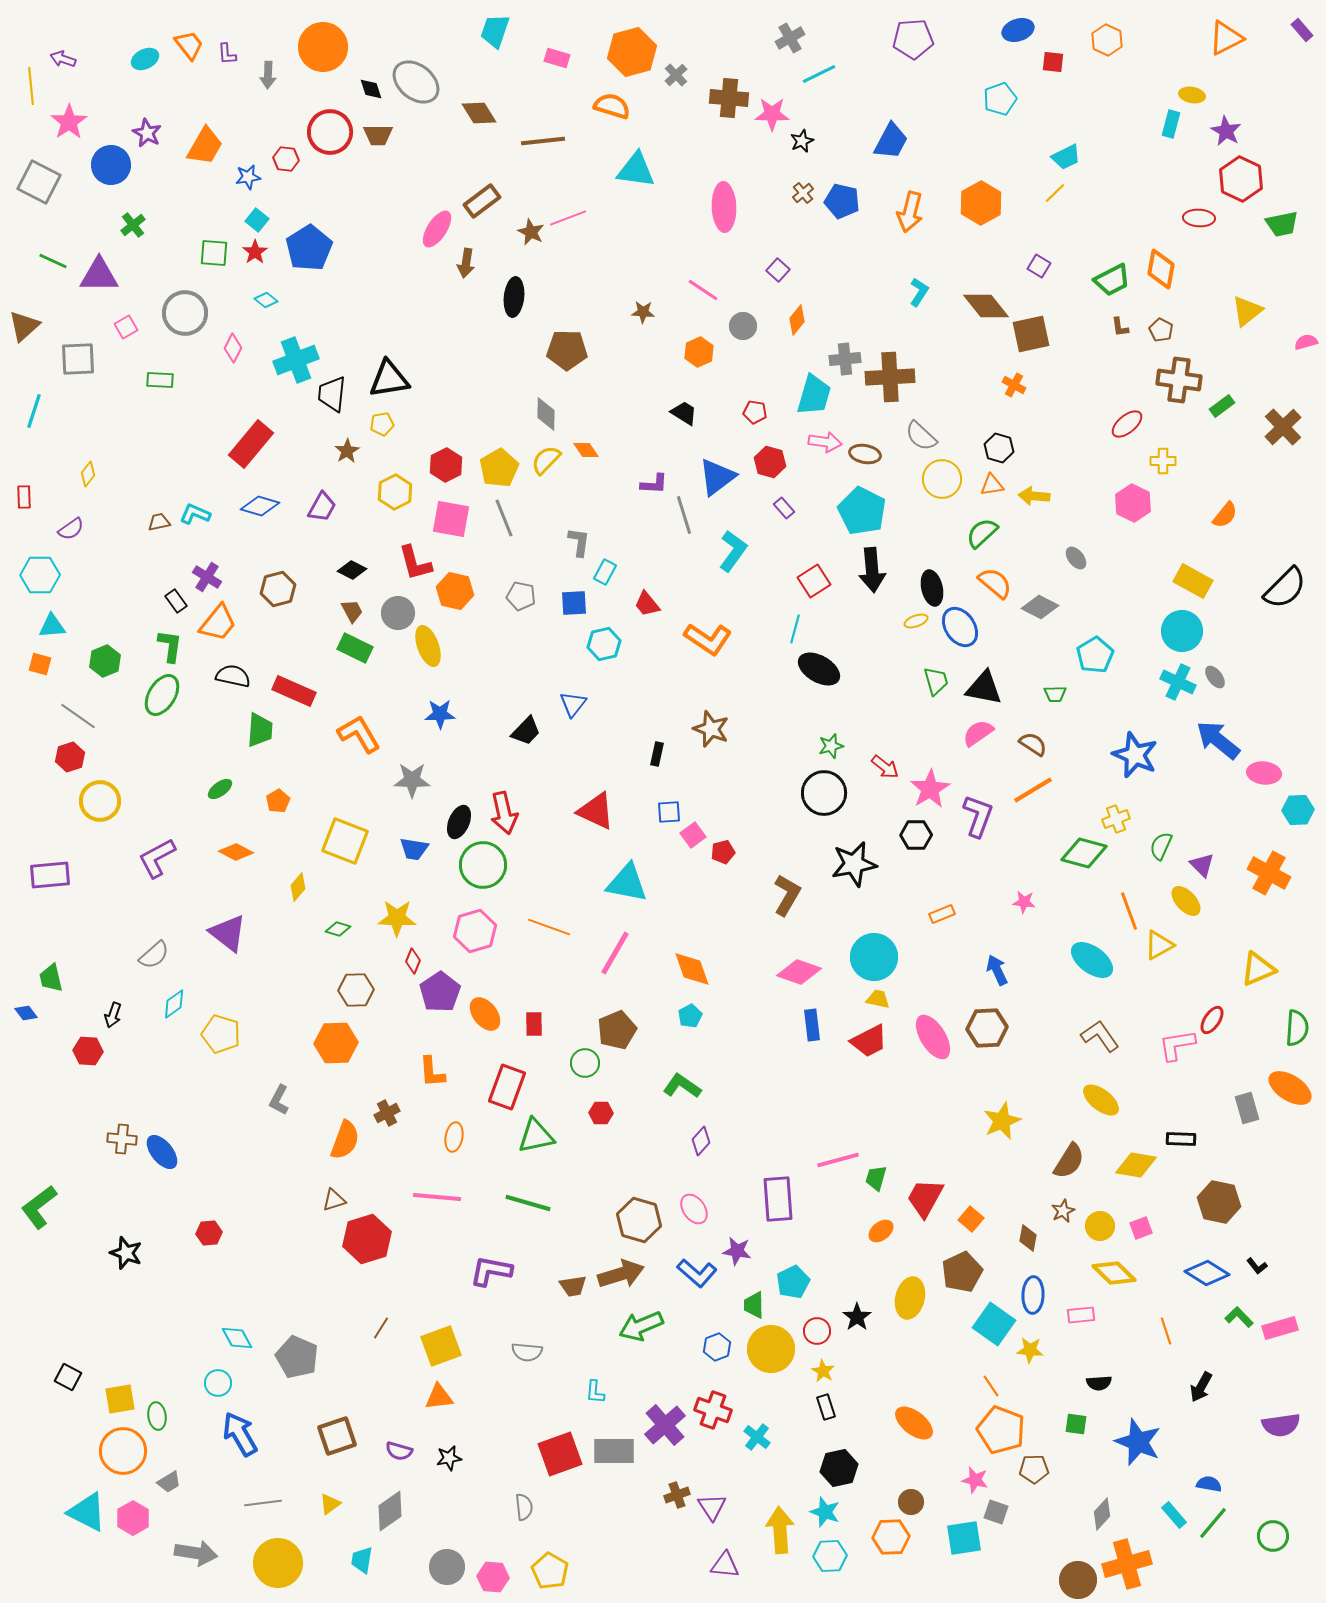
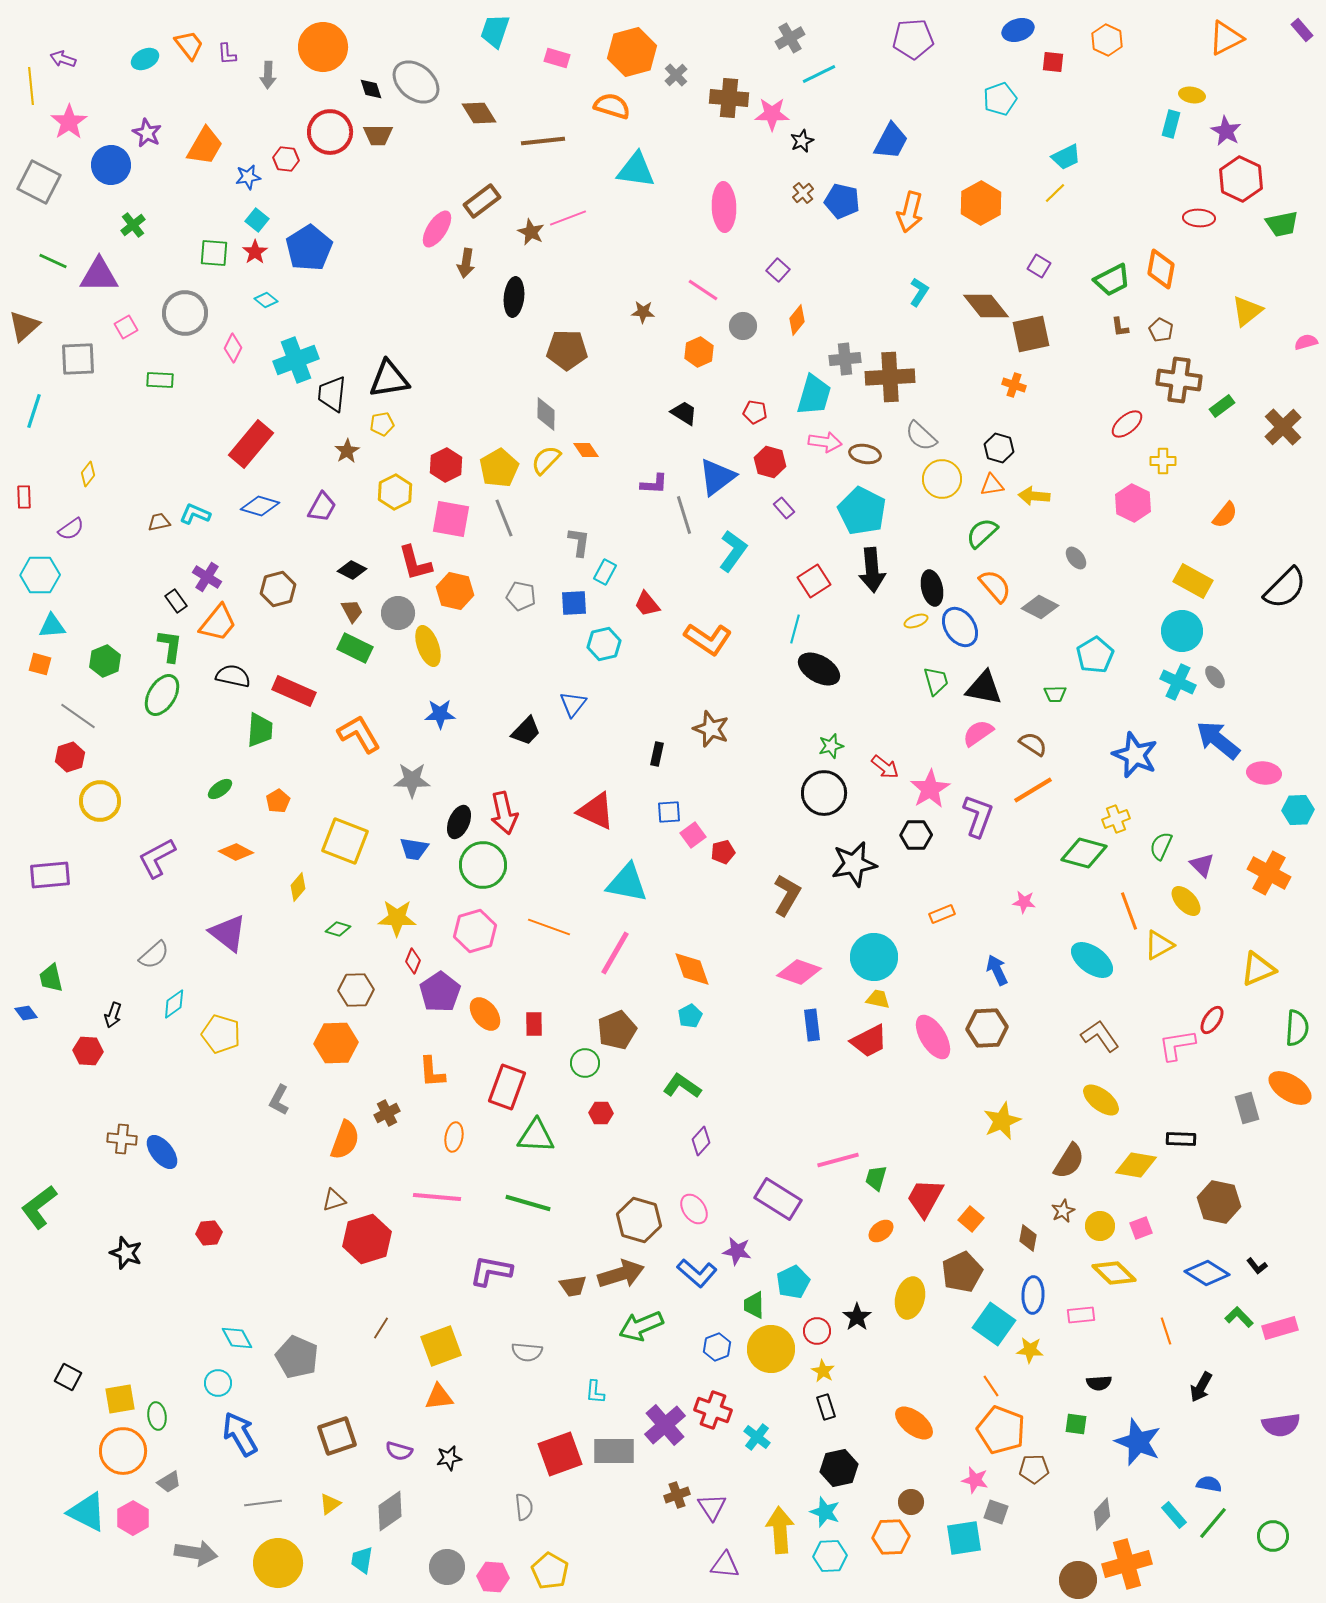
orange cross at (1014, 385): rotated 10 degrees counterclockwise
orange semicircle at (995, 583): moved 3 px down; rotated 9 degrees clockwise
green triangle at (536, 1136): rotated 15 degrees clockwise
purple rectangle at (778, 1199): rotated 54 degrees counterclockwise
